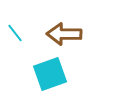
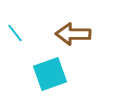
brown arrow: moved 9 px right
